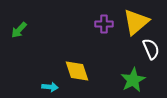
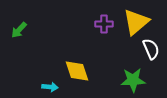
green star: rotated 25 degrees clockwise
